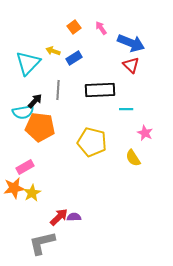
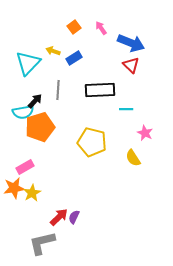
orange pentagon: rotated 24 degrees counterclockwise
purple semicircle: rotated 64 degrees counterclockwise
